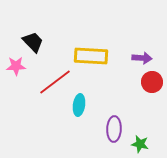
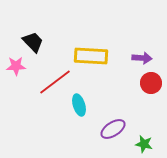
red circle: moved 1 px left, 1 px down
cyan ellipse: rotated 25 degrees counterclockwise
purple ellipse: moved 1 px left; rotated 55 degrees clockwise
green star: moved 4 px right
